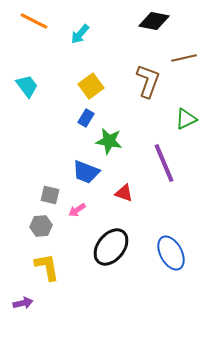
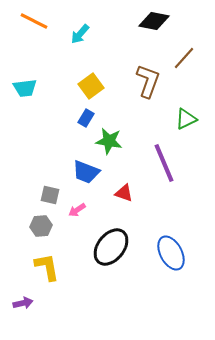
brown line: rotated 35 degrees counterclockwise
cyan trapezoid: moved 2 px left, 2 px down; rotated 120 degrees clockwise
